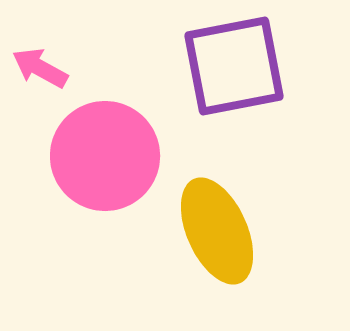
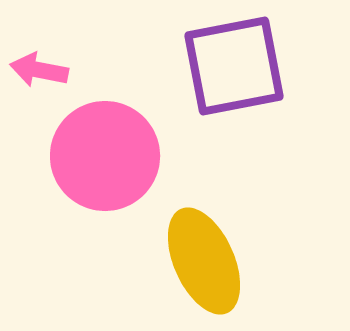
pink arrow: moved 1 px left, 2 px down; rotated 18 degrees counterclockwise
yellow ellipse: moved 13 px left, 30 px down
